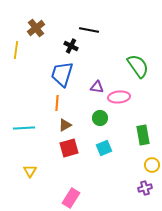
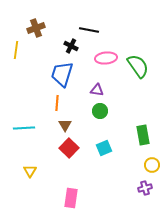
brown cross: rotated 18 degrees clockwise
purple triangle: moved 3 px down
pink ellipse: moved 13 px left, 39 px up
green circle: moved 7 px up
brown triangle: rotated 32 degrees counterclockwise
red square: rotated 30 degrees counterclockwise
pink rectangle: rotated 24 degrees counterclockwise
